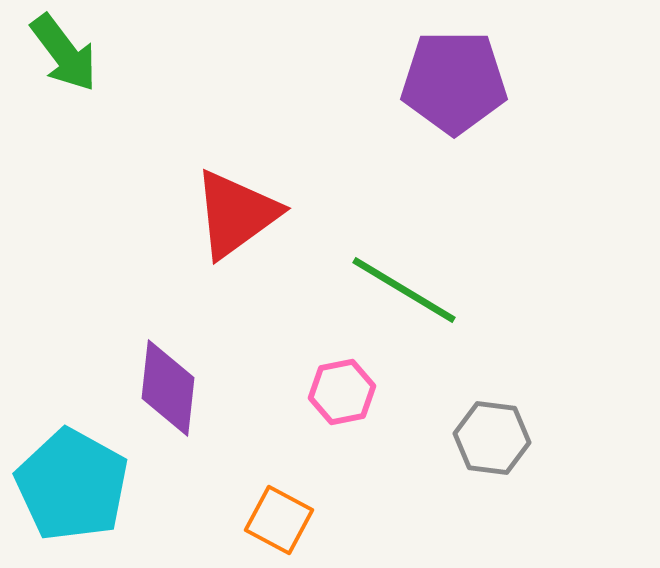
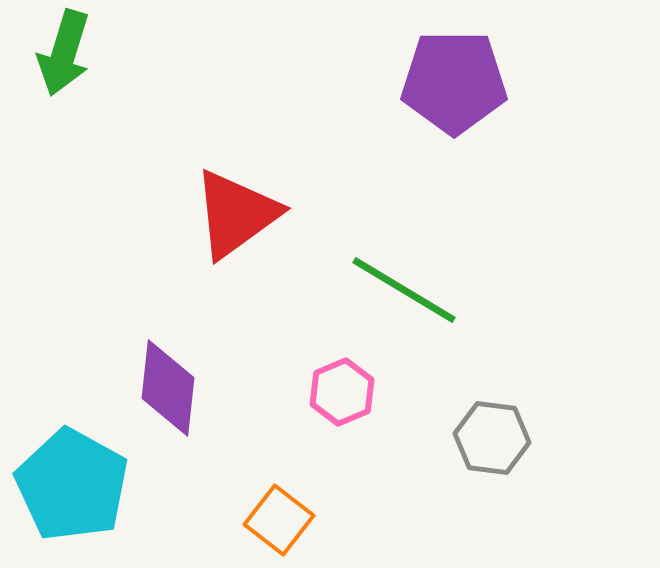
green arrow: rotated 54 degrees clockwise
pink hexagon: rotated 12 degrees counterclockwise
orange square: rotated 10 degrees clockwise
